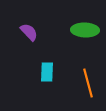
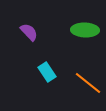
cyan rectangle: rotated 36 degrees counterclockwise
orange line: rotated 36 degrees counterclockwise
